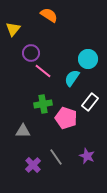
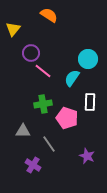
white rectangle: rotated 36 degrees counterclockwise
pink pentagon: moved 1 px right
gray line: moved 7 px left, 13 px up
purple cross: rotated 14 degrees counterclockwise
